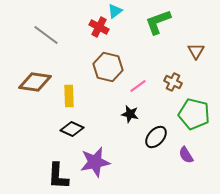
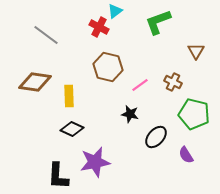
pink line: moved 2 px right, 1 px up
